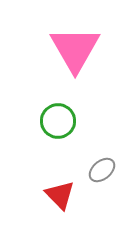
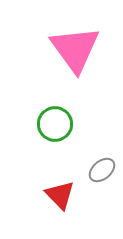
pink triangle: rotated 6 degrees counterclockwise
green circle: moved 3 px left, 3 px down
